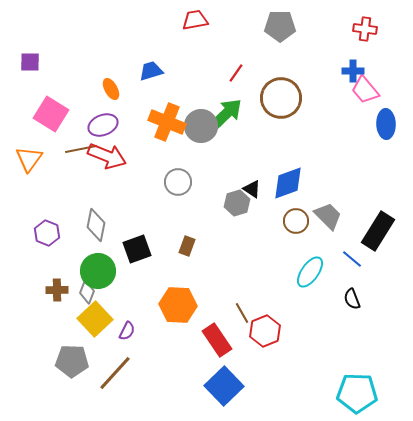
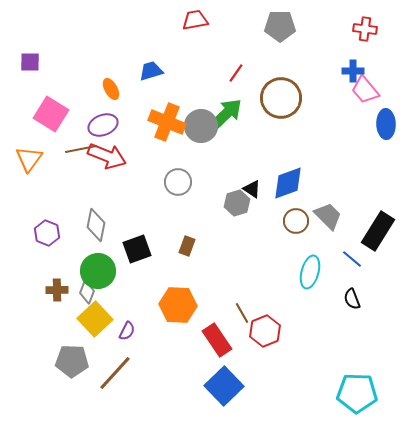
cyan ellipse at (310, 272): rotated 20 degrees counterclockwise
